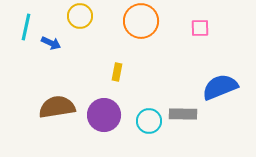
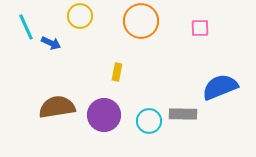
cyan line: rotated 36 degrees counterclockwise
